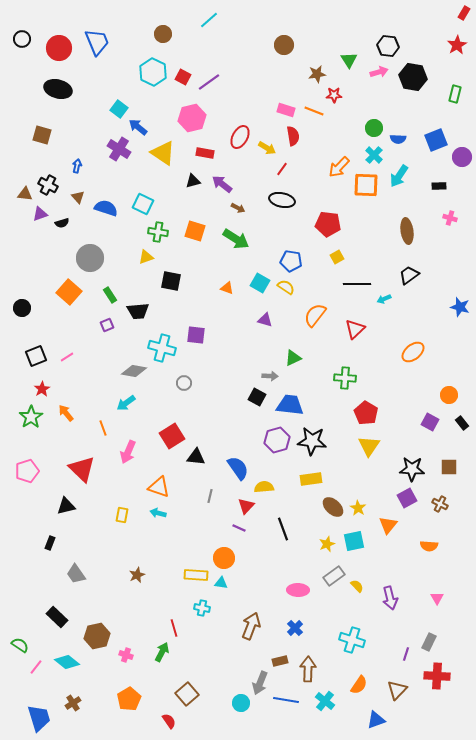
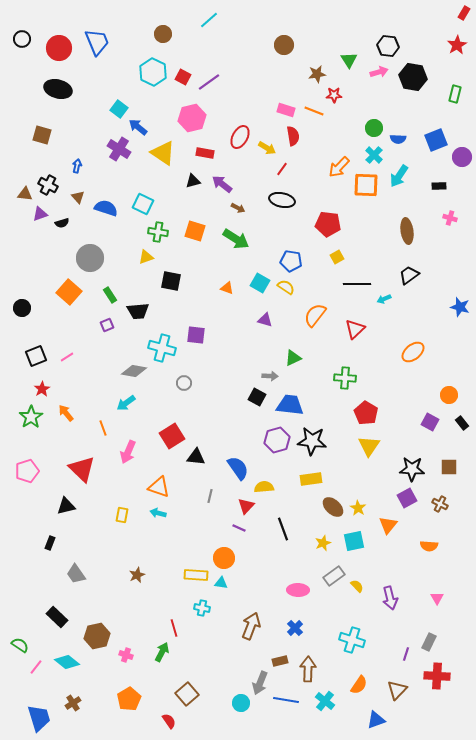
yellow star at (327, 544): moved 4 px left, 1 px up
